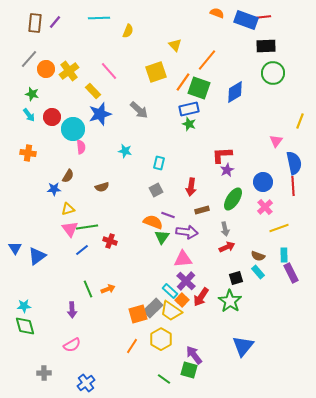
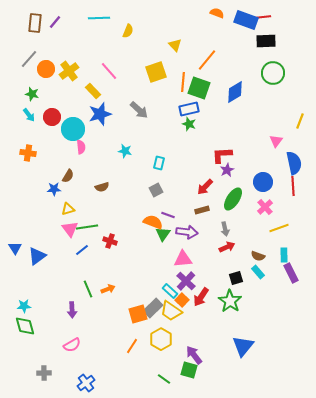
black rectangle at (266, 46): moved 5 px up
orange line at (183, 82): rotated 30 degrees counterclockwise
red arrow at (191, 187): moved 14 px right; rotated 36 degrees clockwise
green triangle at (162, 237): moved 1 px right, 3 px up
